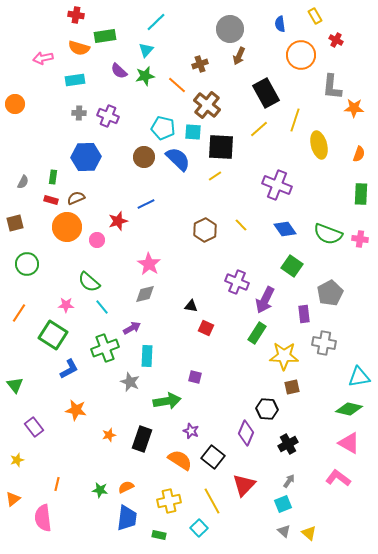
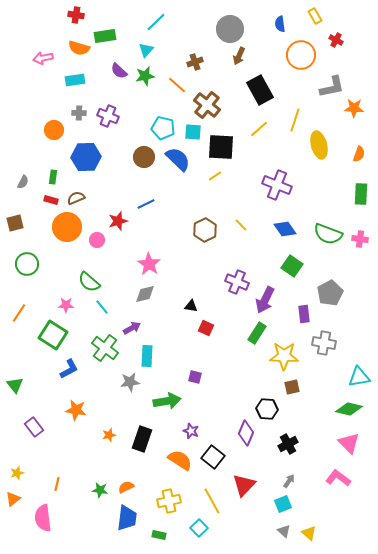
brown cross at (200, 64): moved 5 px left, 2 px up
gray L-shape at (332, 87): rotated 108 degrees counterclockwise
black rectangle at (266, 93): moved 6 px left, 3 px up
orange circle at (15, 104): moved 39 px right, 26 px down
green cross at (105, 348): rotated 32 degrees counterclockwise
gray star at (130, 382): rotated 30 degrees counterclockwise
pink triangle at (349, 443): rotated 15 degrees clockwise
yellow star at (17, 460): moved 13 px down
